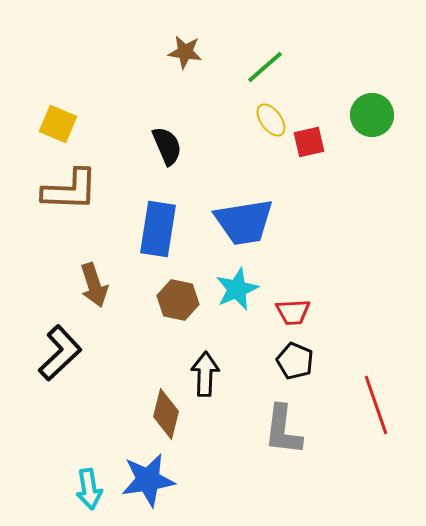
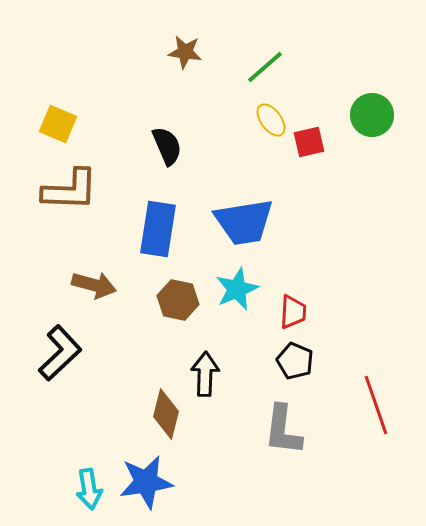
brown arrow: rotated 57 degrees counterclockwise
red trapezoid: rotated 84 degrees counterclockwise
blue star: moved 2 px left, 2 px down
